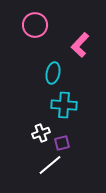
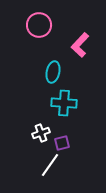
pink circle: moved 4 px right
cyan ellipse: moved 1 px up
cyan cross: moved 2 px up
white line: rotated 15 degrees counterclockwise
